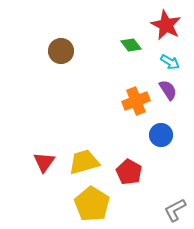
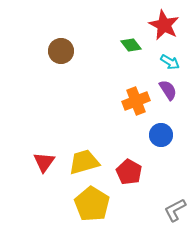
red star: moved 2 px left
